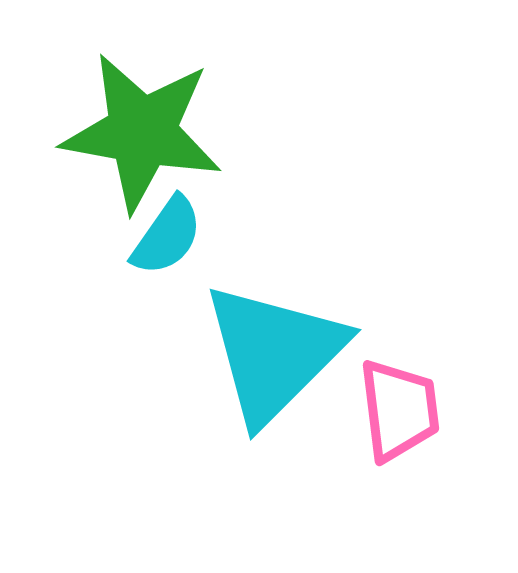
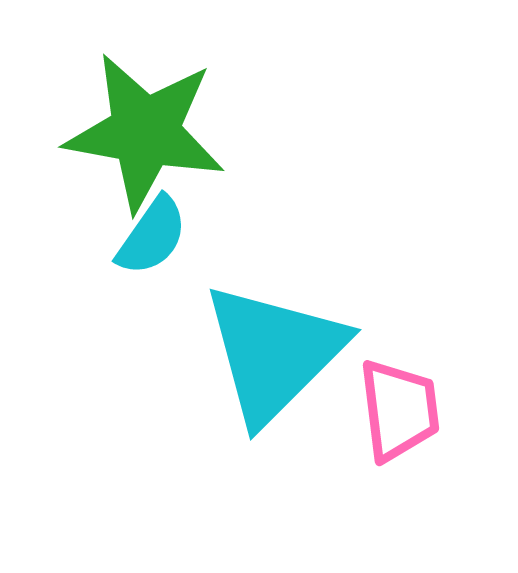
green star: moved 3 px right
cyan semicircle: moved 15 px left
